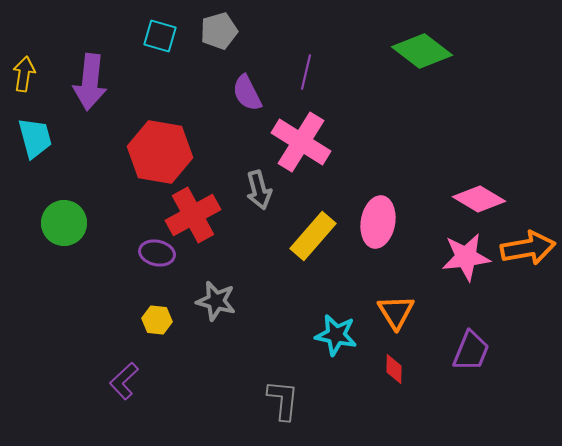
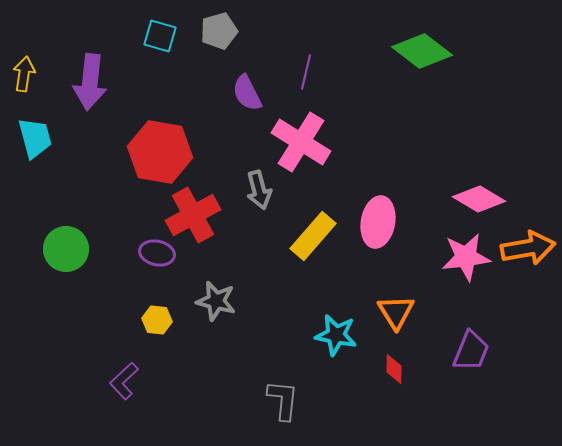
green circle: moved 2 px right, 26 px down
